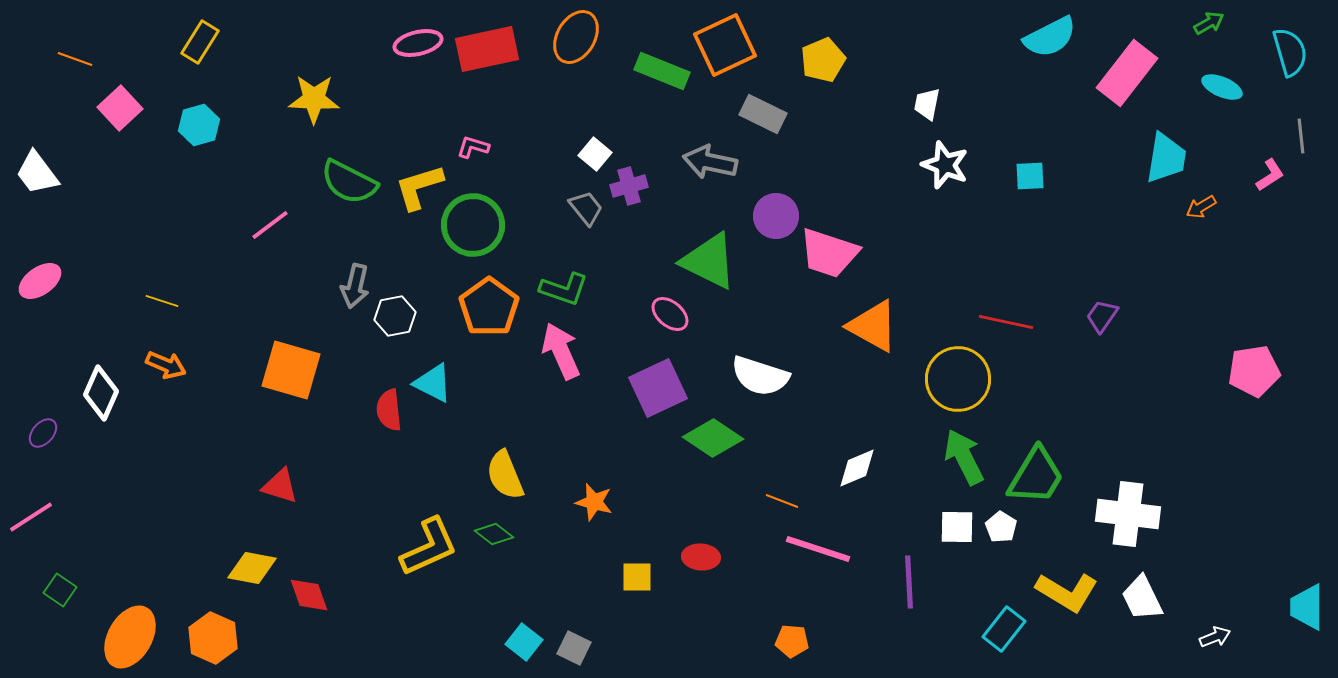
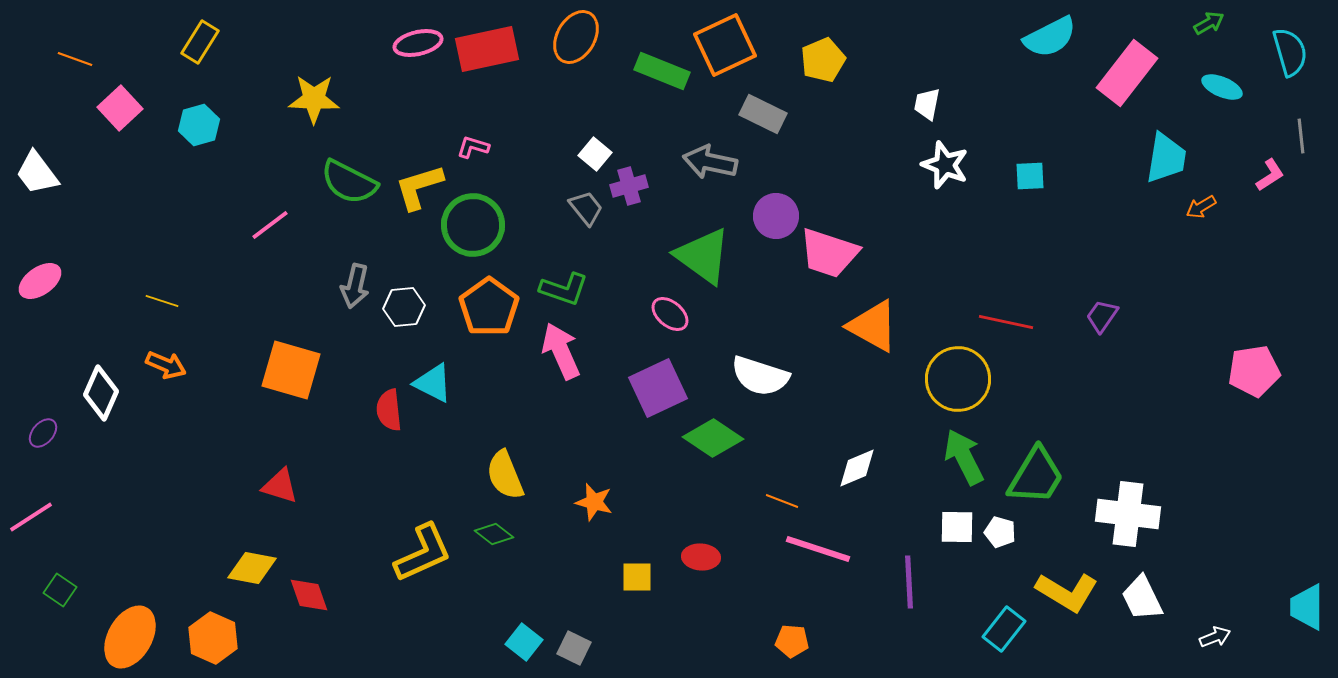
green triangle at (709, 261): moved 6 px left, 5 px up; rotated 10 degrees clockwise
white hexagon at (395, 316): moved 9 px right, 9 px up; rotated 6 degrees clockwise
white pentagon at (1001, 527): moved 1 px left, 5 px down; rotated 16 degrees counterclockwise
yellow L-shape at (429, 547): moved 6 px left, 6 px down
